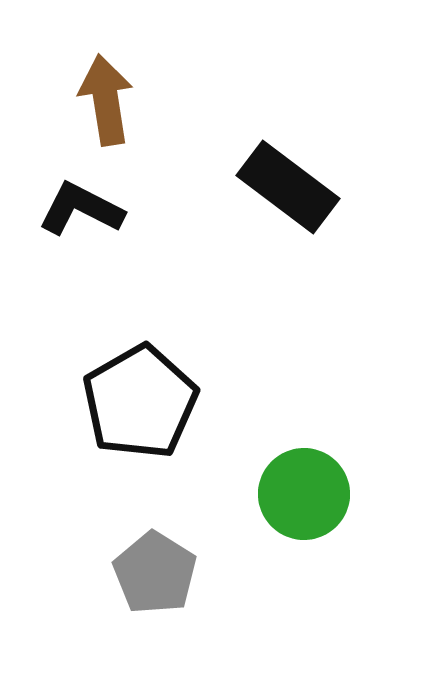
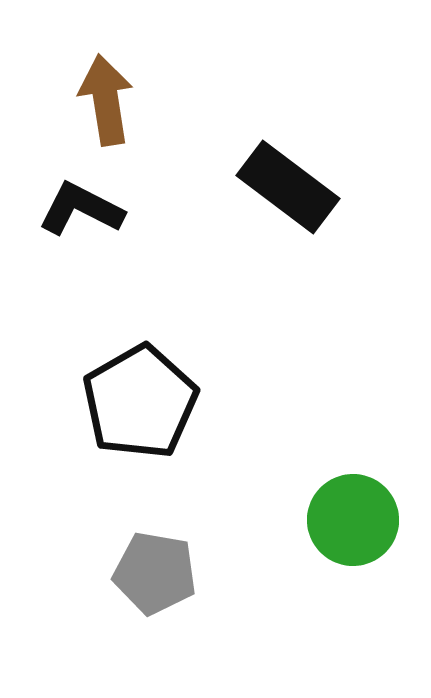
green circle: moved 49 px right, 26 px down
gray pentagon: rotated 22 degrees counterclockwise
